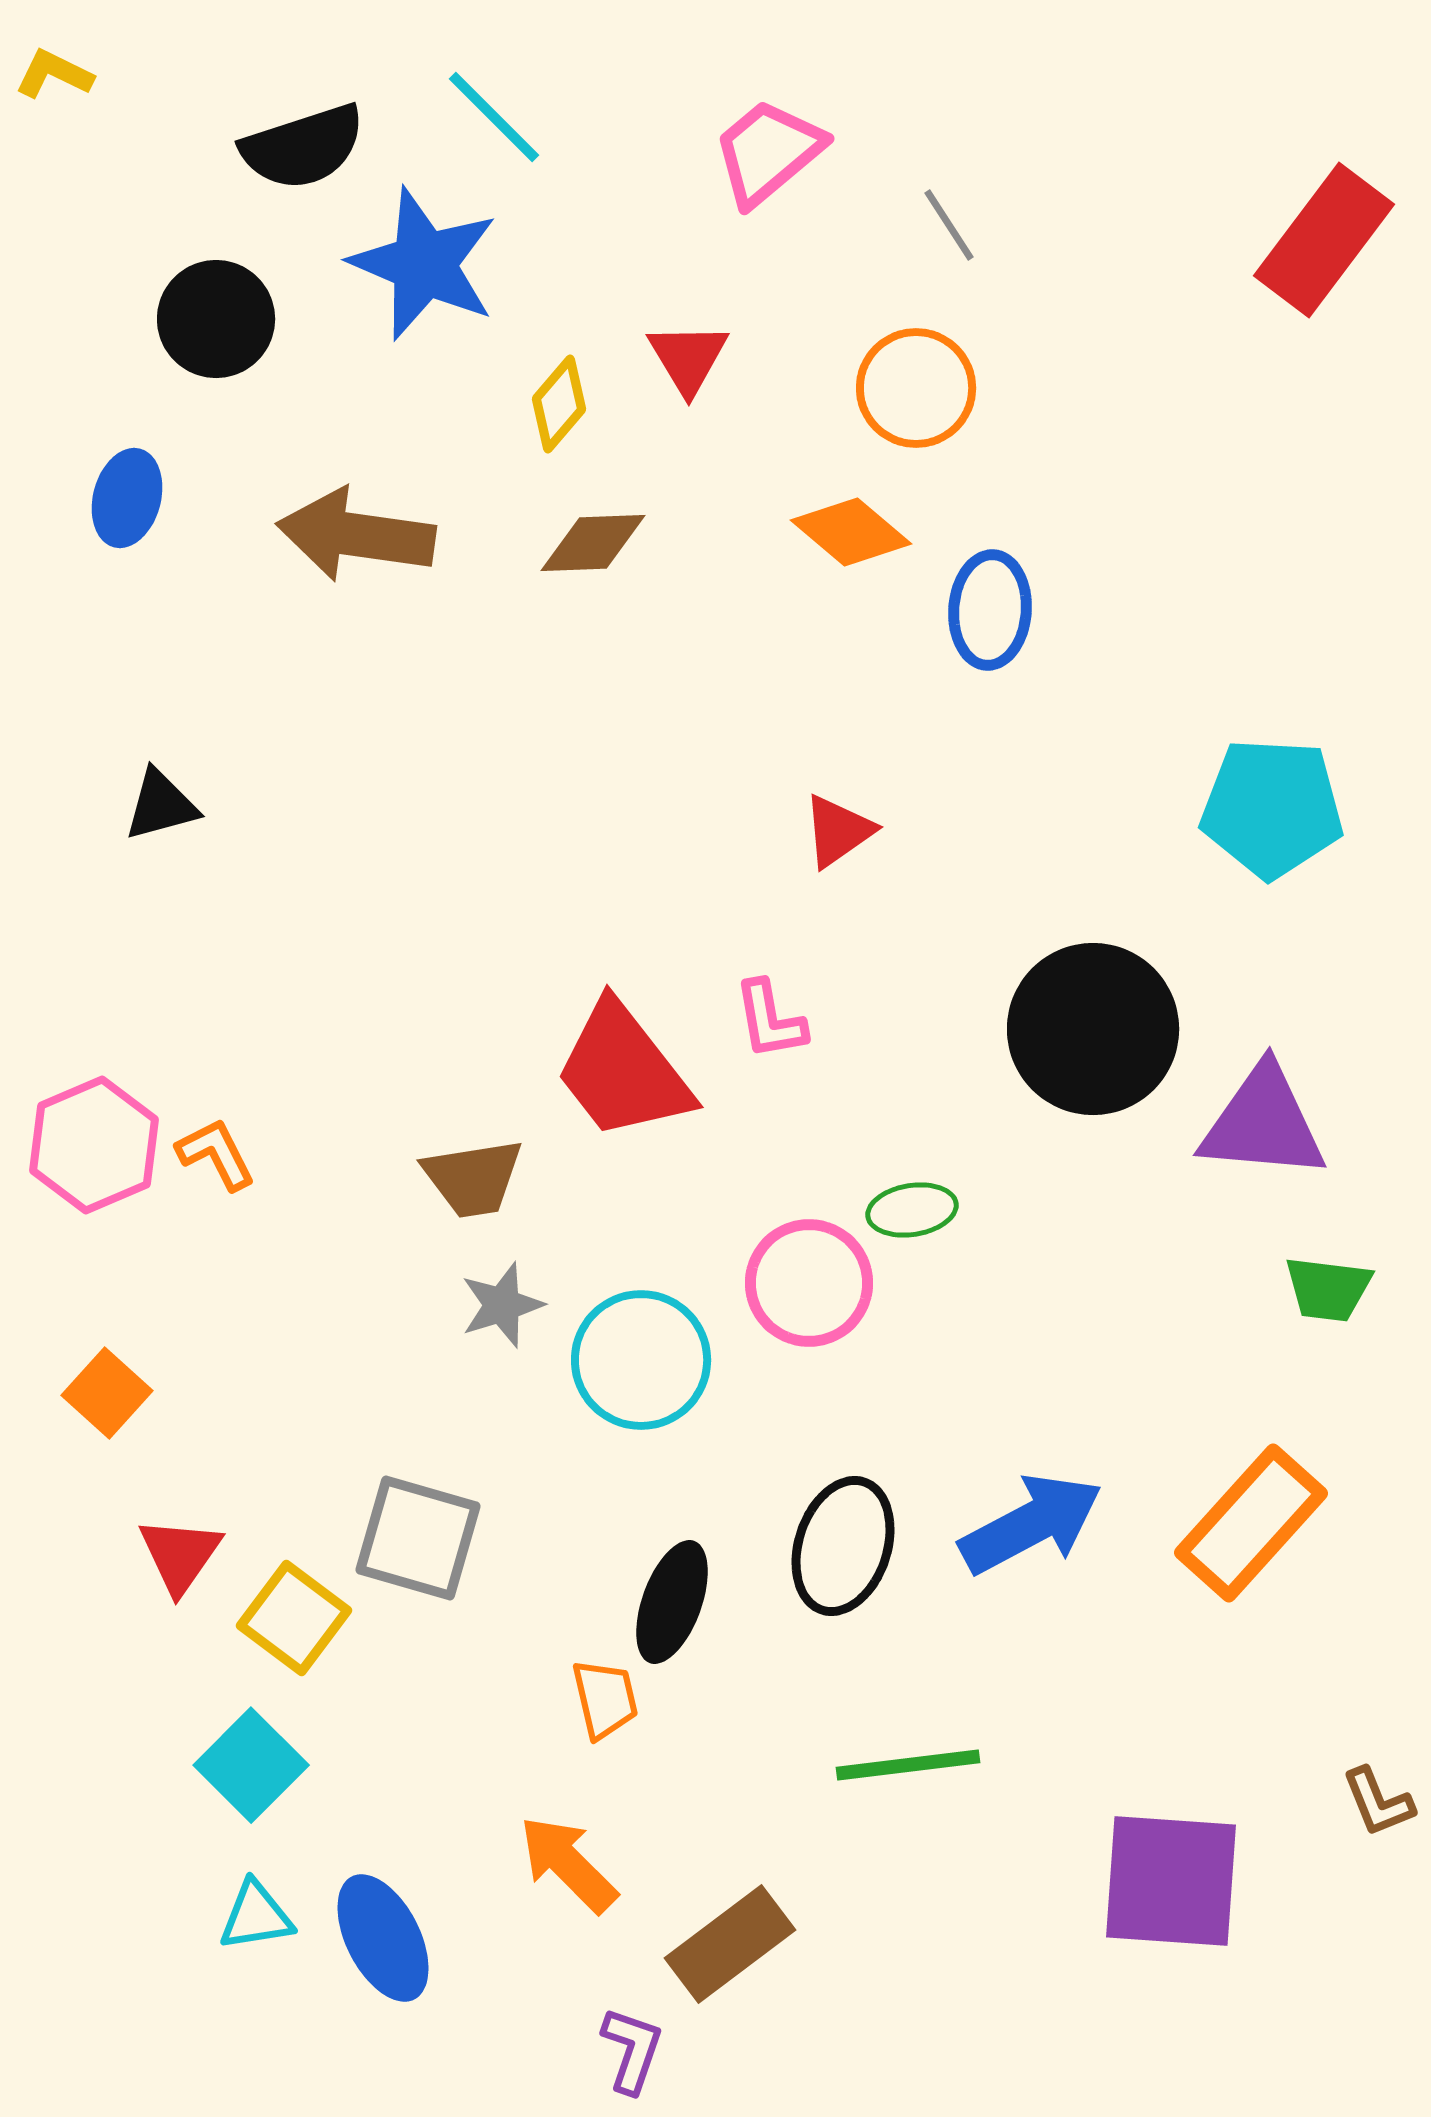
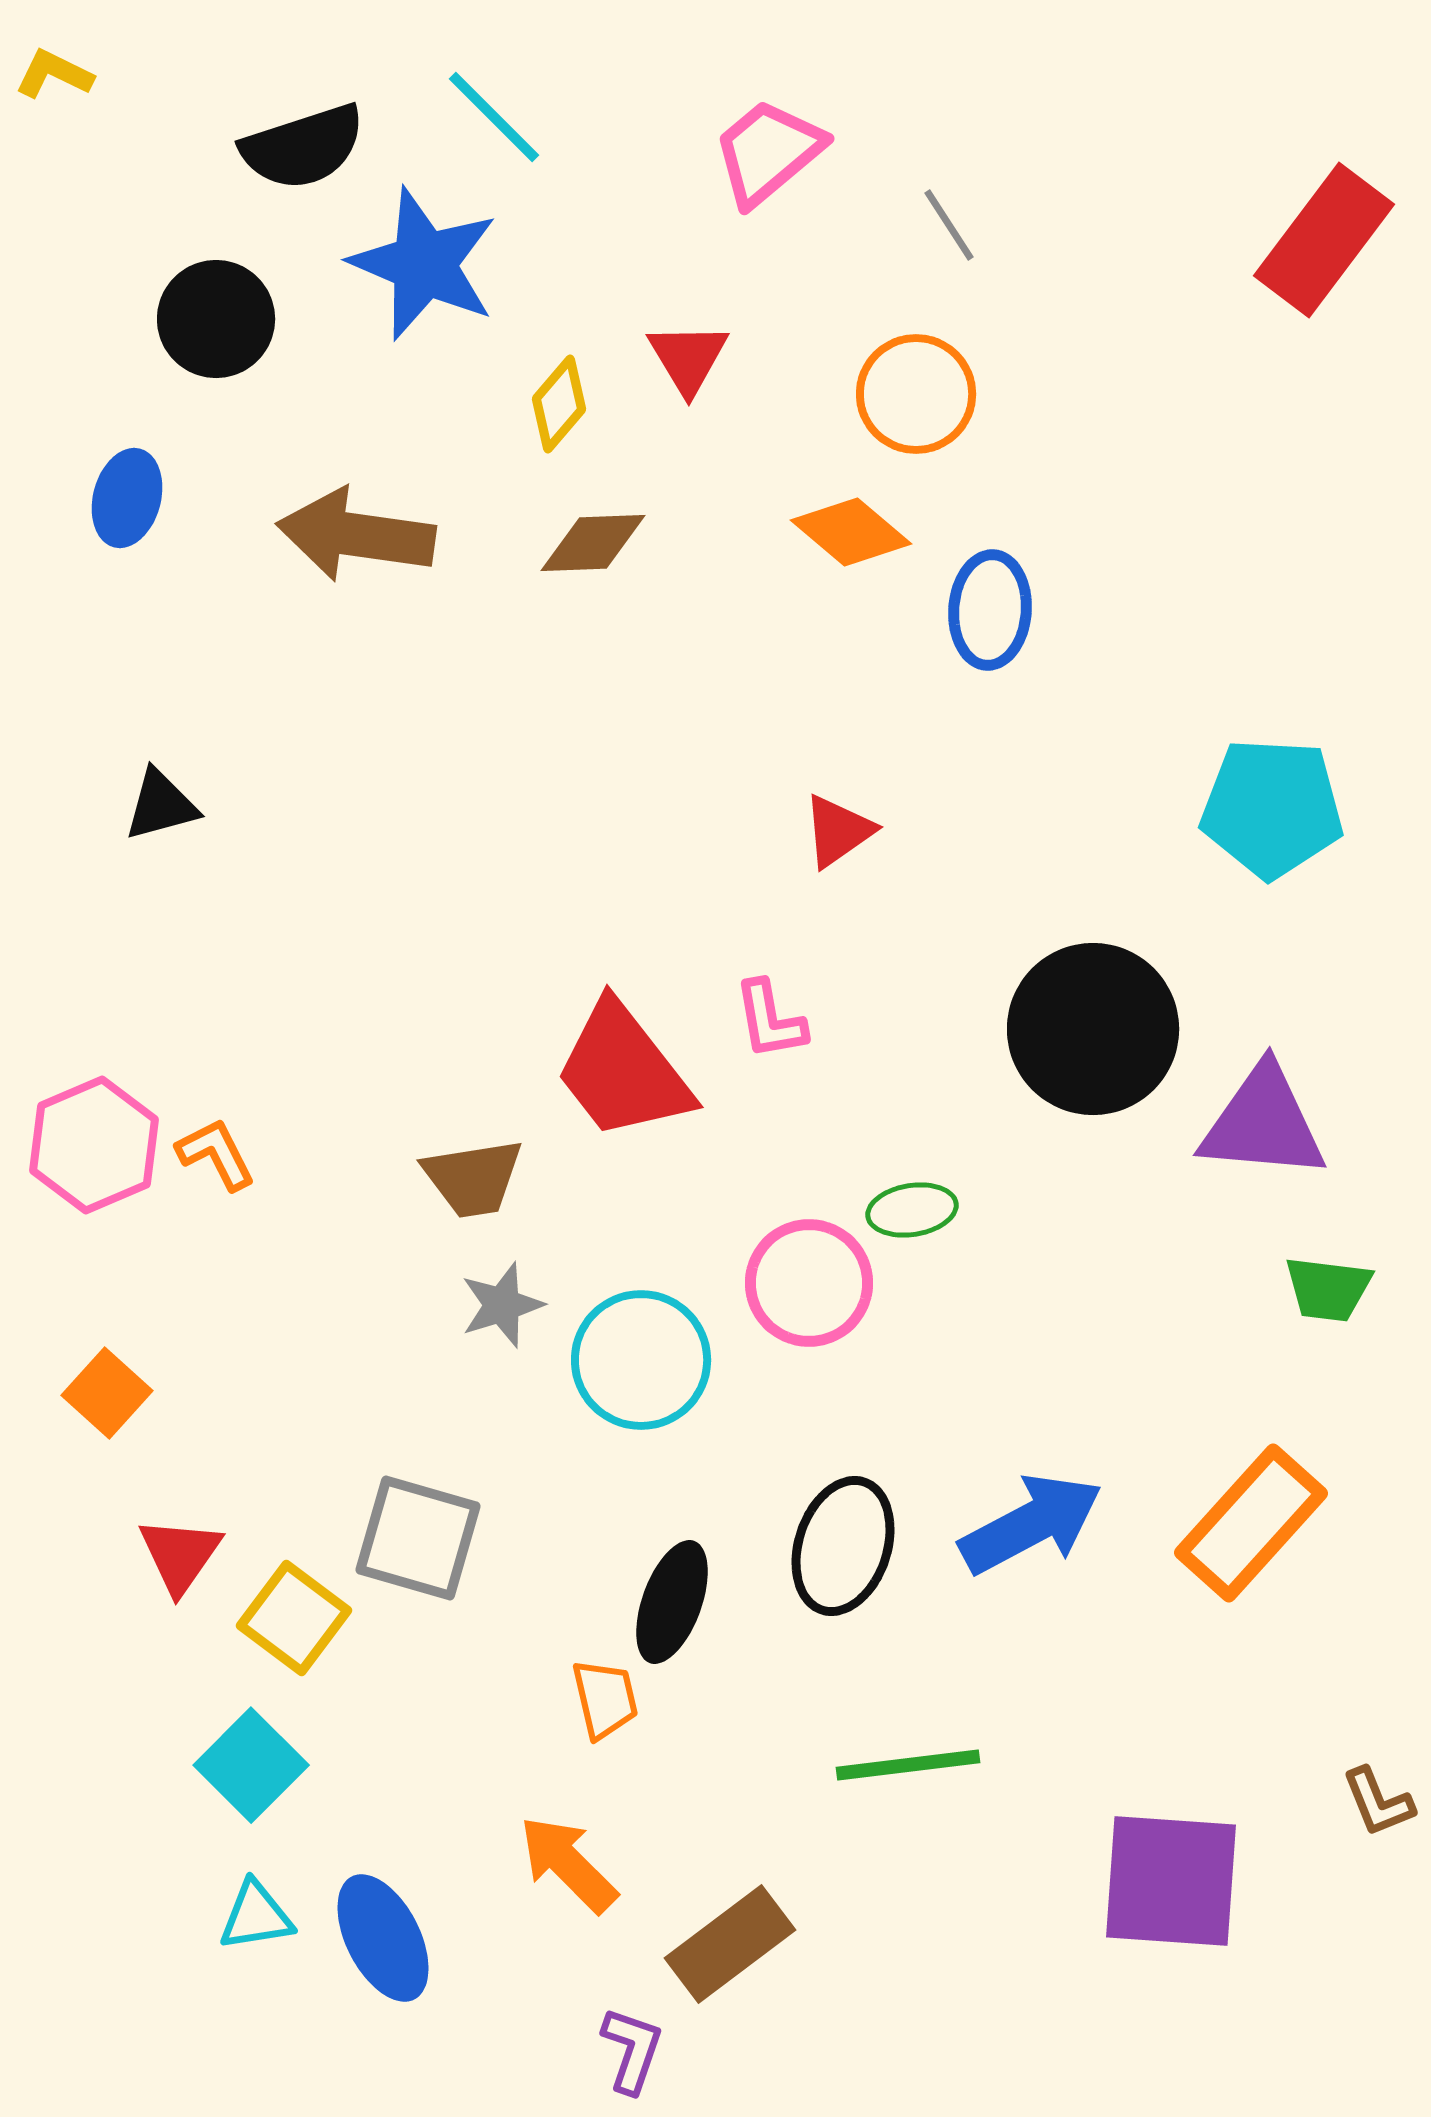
orange circle at (916, 388): moved 6 px down
